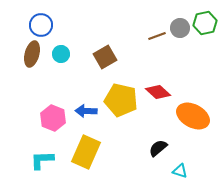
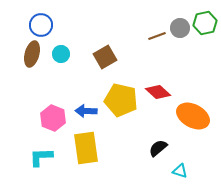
yellow rectangle: moved 4 px up; rotated 32 degrees counterclockwise
cyan L-shape: moved 1 px left, 3 px up
